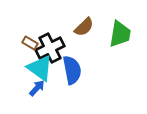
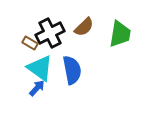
black cross: moved 15 px up
